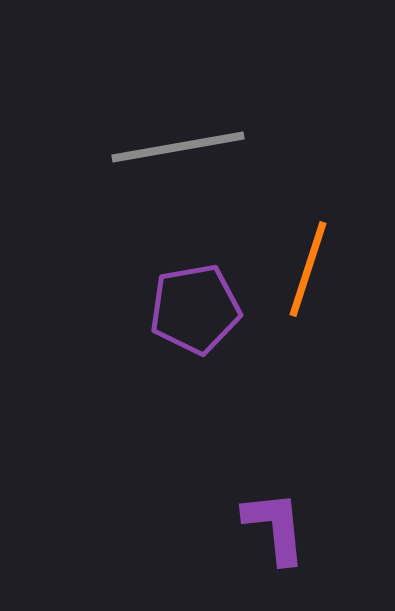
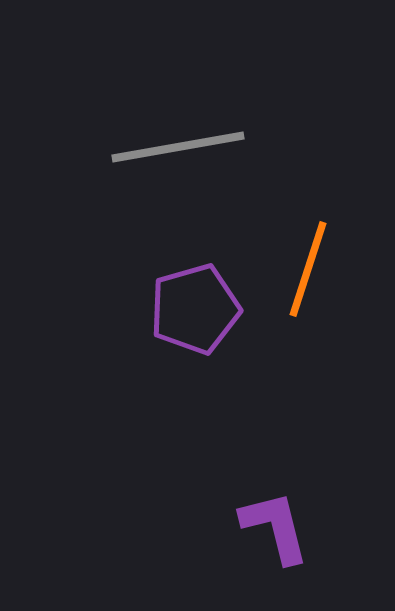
purple pentagon: rotated 6 degrees counterclockwise
purple L-shape: rotated 8 degrees counterclockwise
